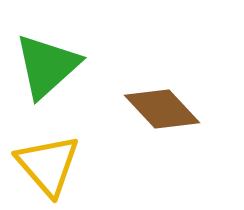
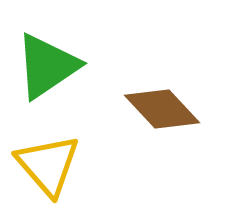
green triangle: rotated 8 degrees clockwise
